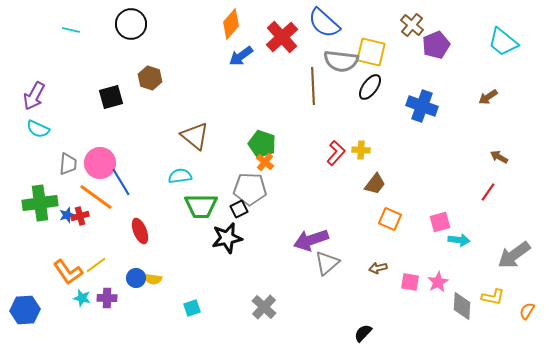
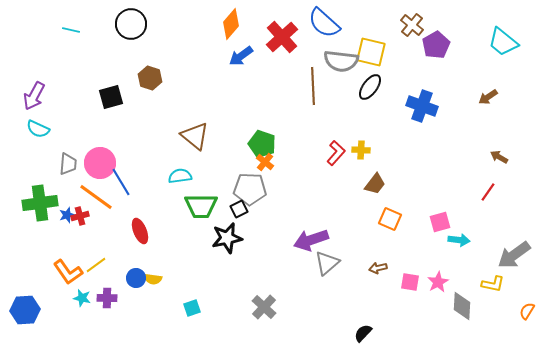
purple pentagon at (436, 45): rotated 8 degrees counterclockwise
yellow L-shape at (493, 297): moved 13 px up
